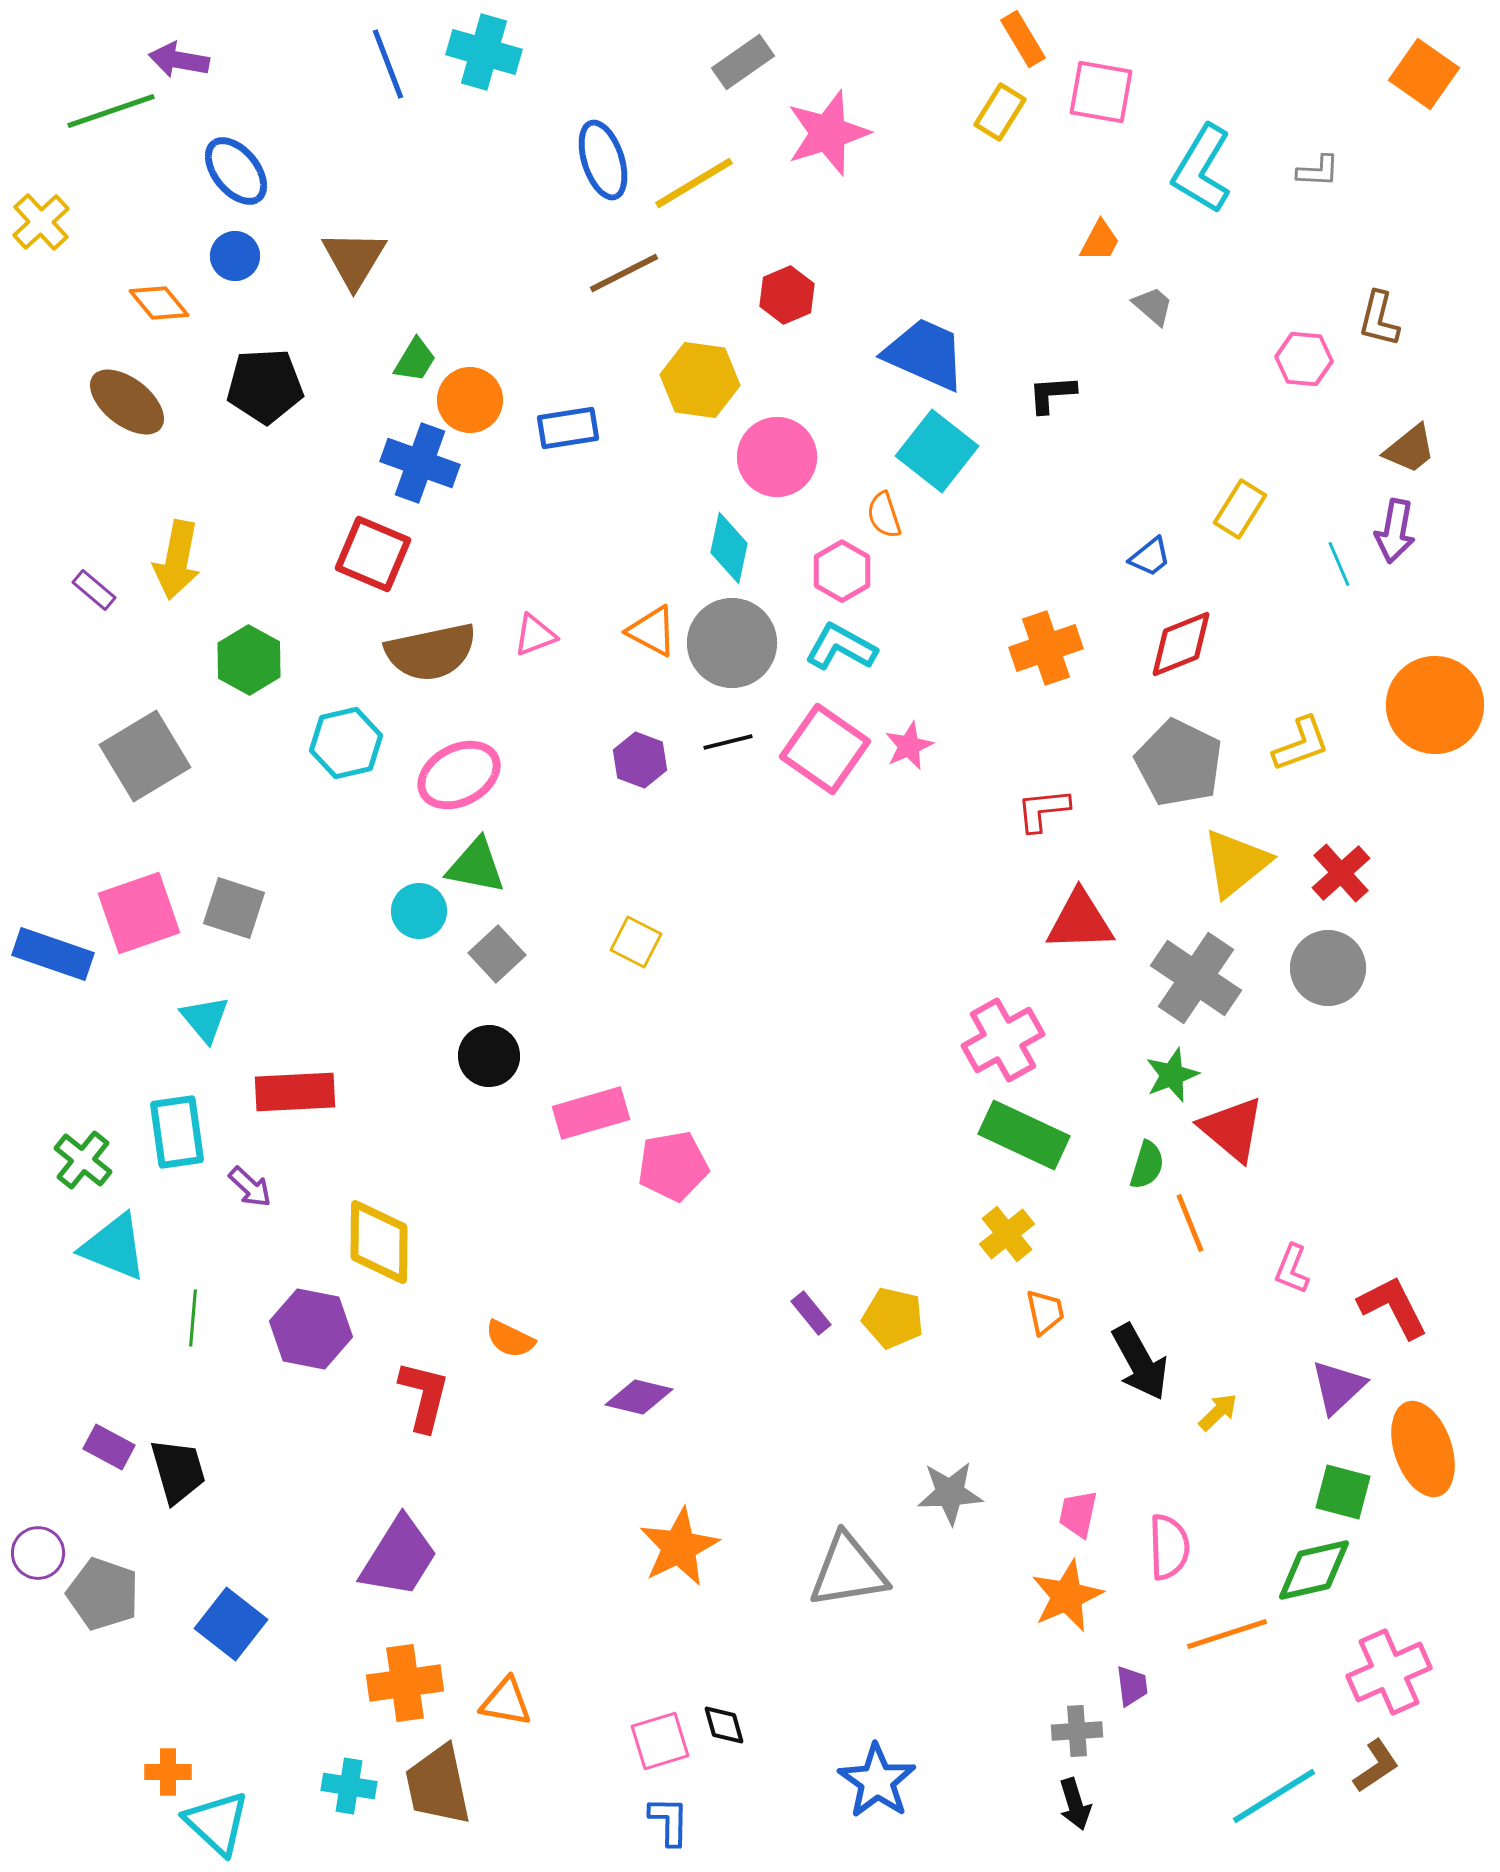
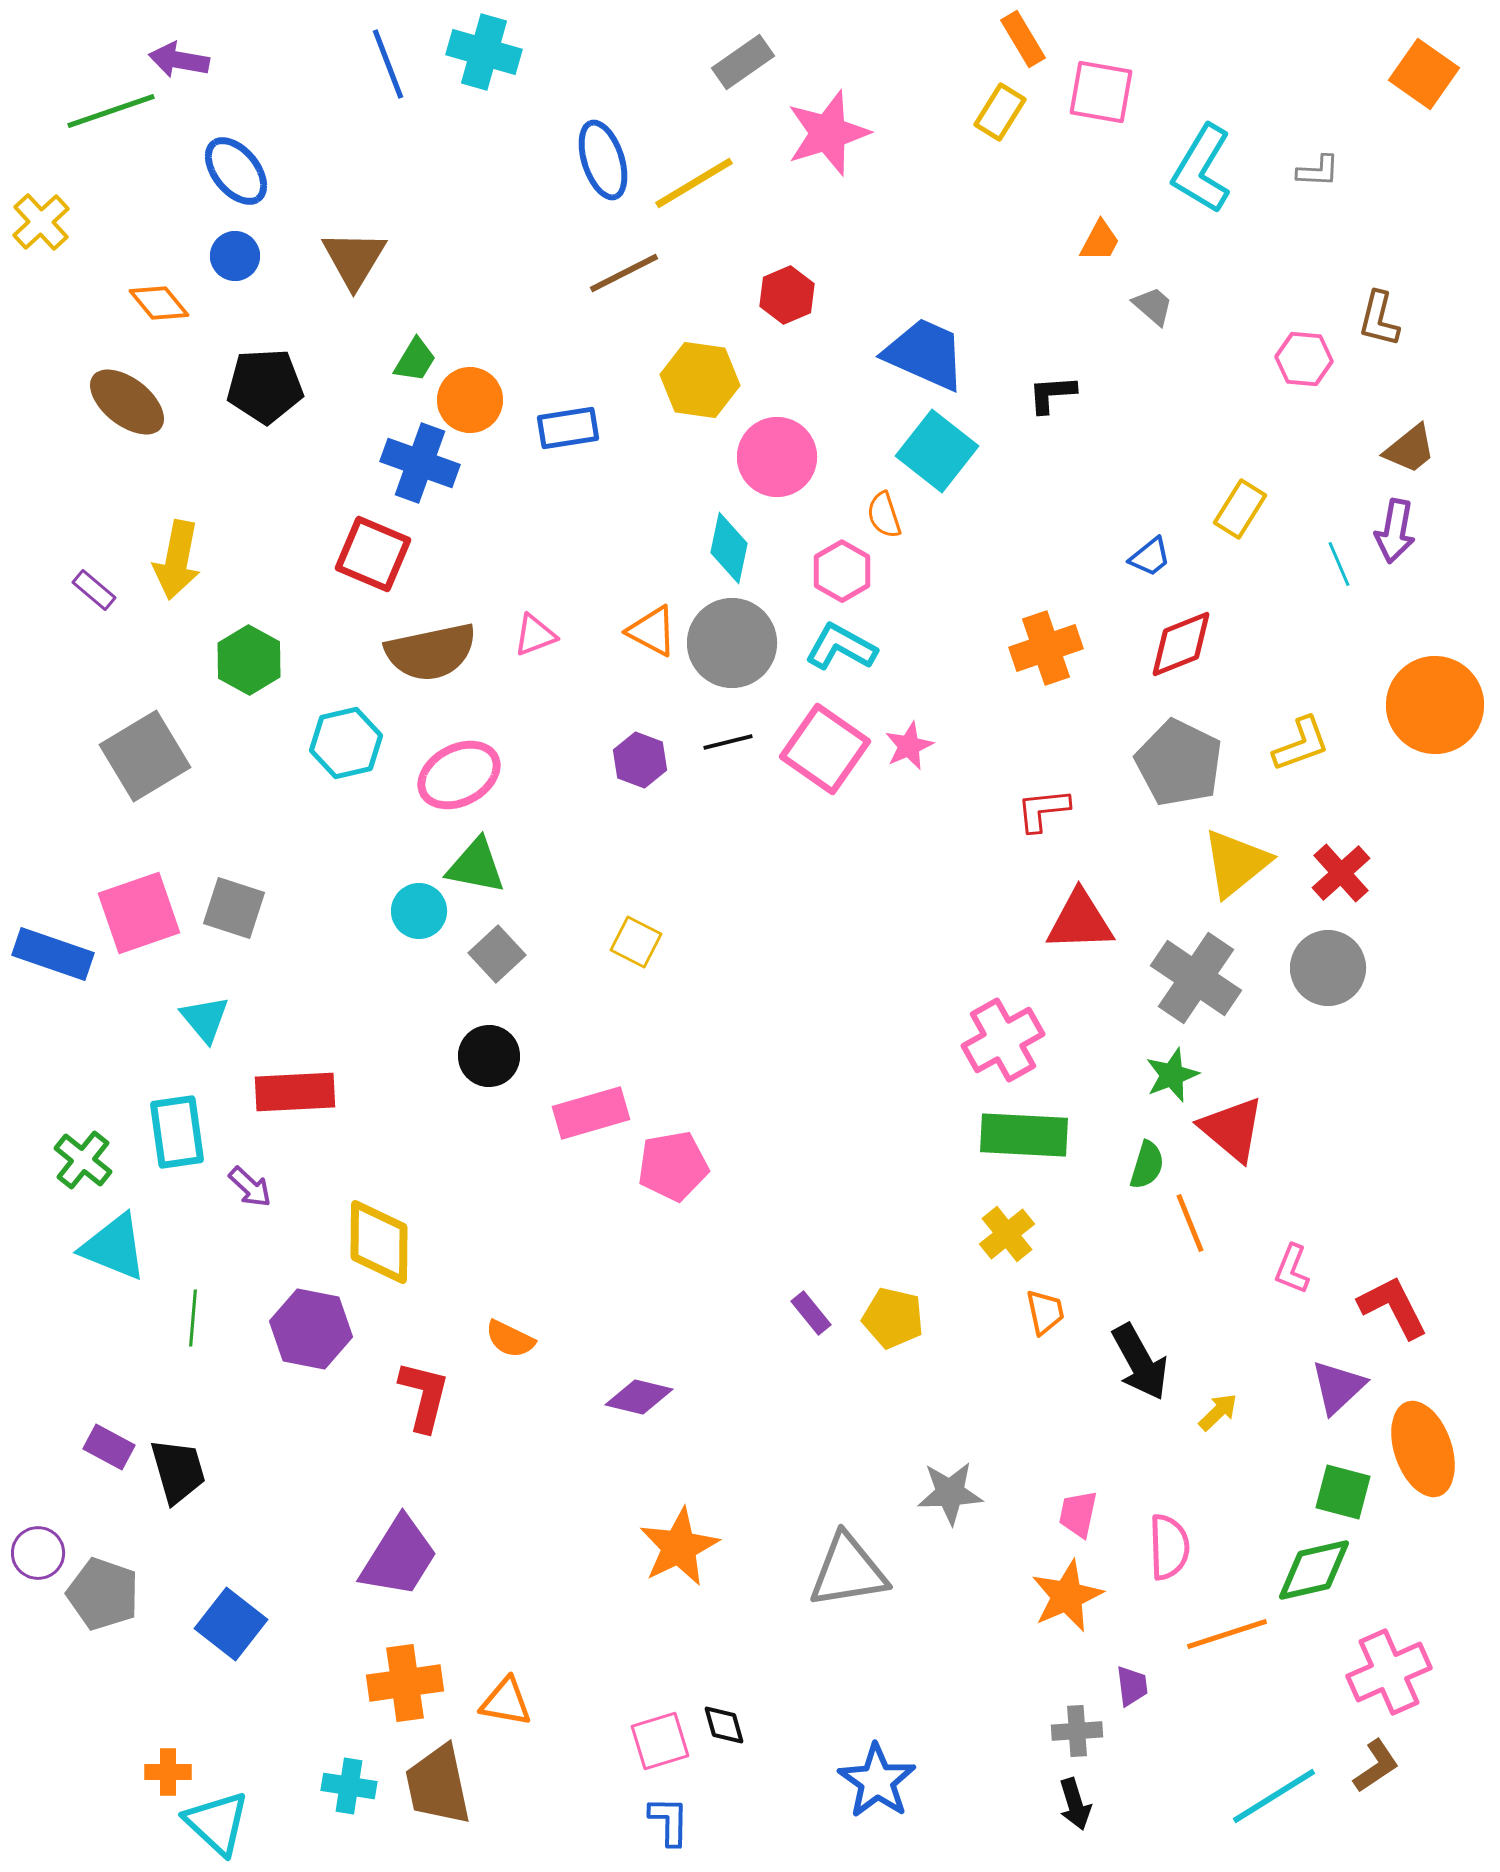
green rectangle at (1024, 1135): rotated 22 degrees counterclockwise
